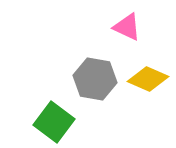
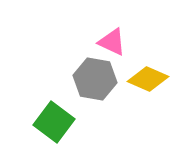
pink triangle: moved 15 px left, 15 px down
